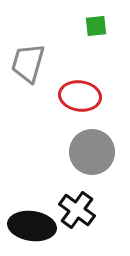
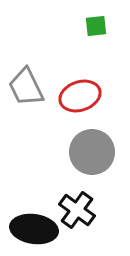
gray trapezoid: moved 2 px left, 24 px down; rotated 42 degrees counterclockwise
red ellipse: rotated 27 degrees counterclockwise
black ellipse: moved 2 px right, 3 px down
